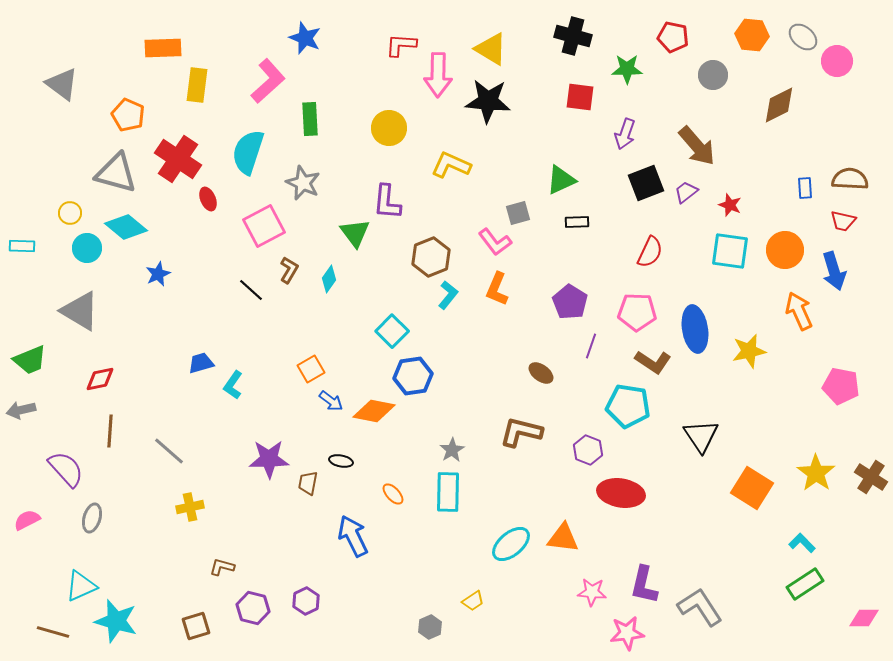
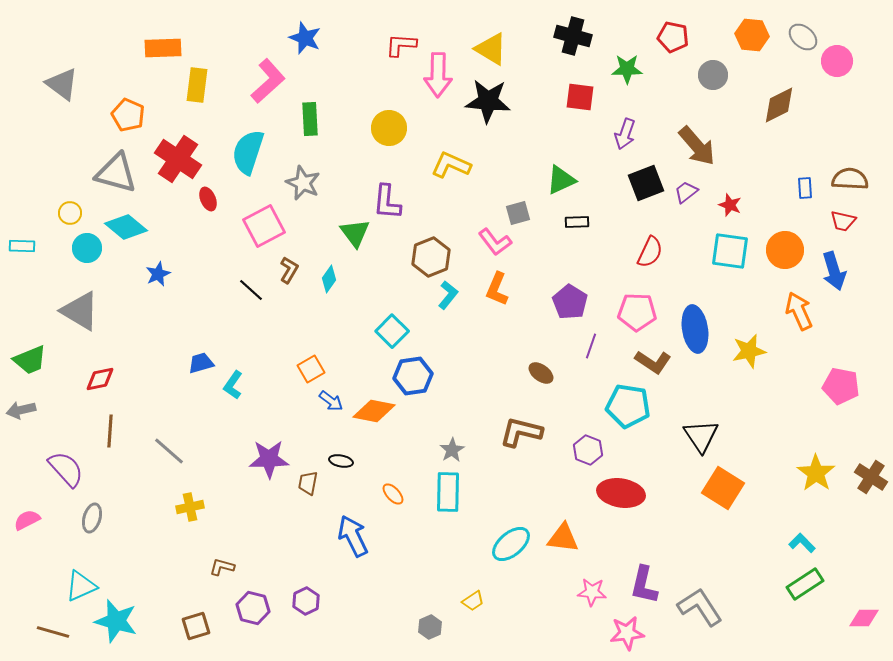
orange square at (752, 488): moved 29 px left
